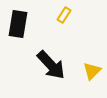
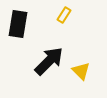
black arrow: moved 2 px left, 4 px up; rotated 92 degrees counterclockwise
yellow triangle: moved 11 px left; rotated 30 degrees counterclockwise
